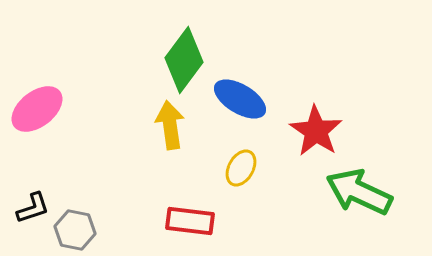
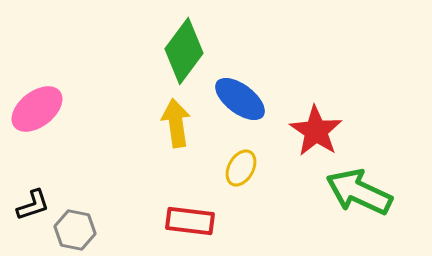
green diamond: moved 9 px up
blue ellipse: rotated 6 degrees clockwise
yellow arrow: moved 6 px right, 2 px up
black L-shape: moved 3 px up
